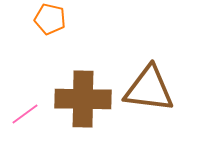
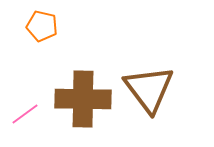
orange pentagon: moved 8 px left, 7 px down
brown triangle: rotated 46 degrees clockwise
